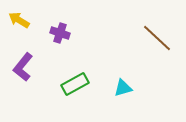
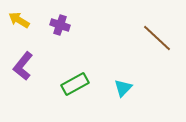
purple cross: moved 8 px up
purple L-shape: moved 1 px up
cyan triangle: rotated 30 degrees counterclockwise
